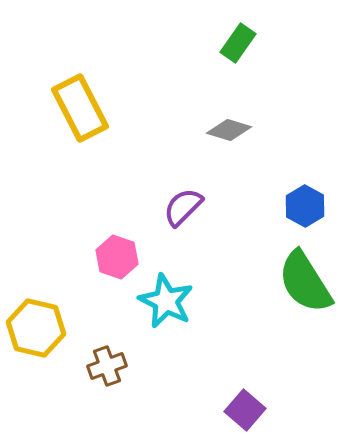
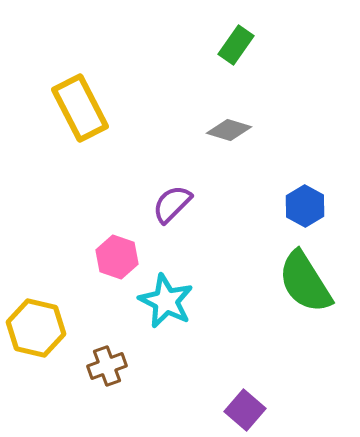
green rectangle: moved 2 px left, 2 px down
purple semicircle: moved 11 px left, 3 px up
